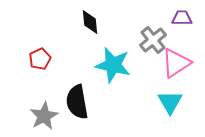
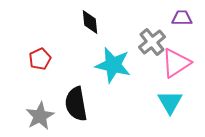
gray cross: moved 1 px left, 2 px down
black semicircle: moved 1 px left, 2 px down
gray star: moved 4 px left
